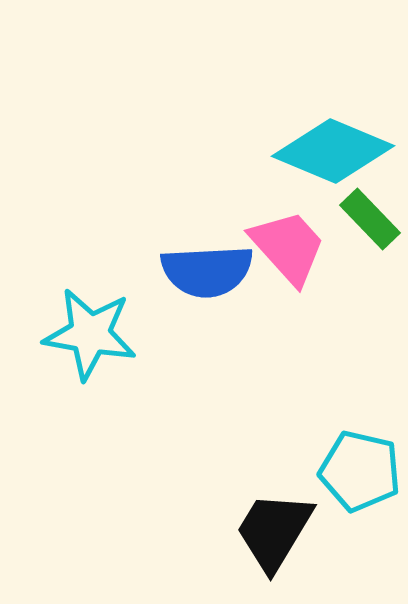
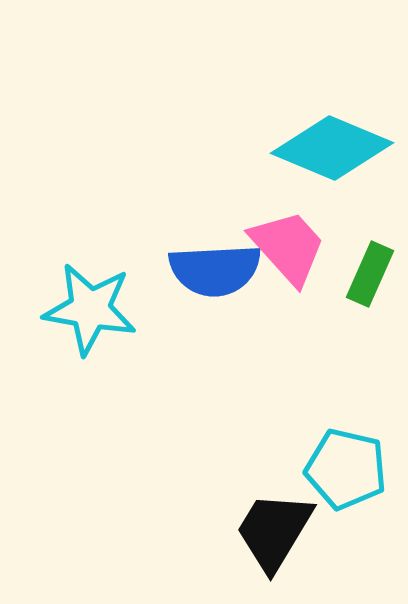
cyan diamond: moved 1 px left, 3 px up
green rectangle: moved 55 px down; rotated 68 degrees clockwise
blue semicircle: moved 8 px right, 1 px up
cyan star: moved 25 px up
cyan pentagon: moved 14 px left, 2 px up
